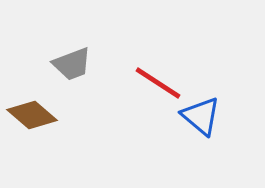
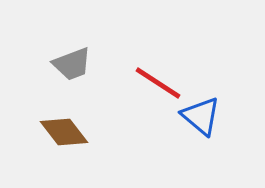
brown diamond: moved 32 px right, 17 px down; rotated 12 degrees clockwise
